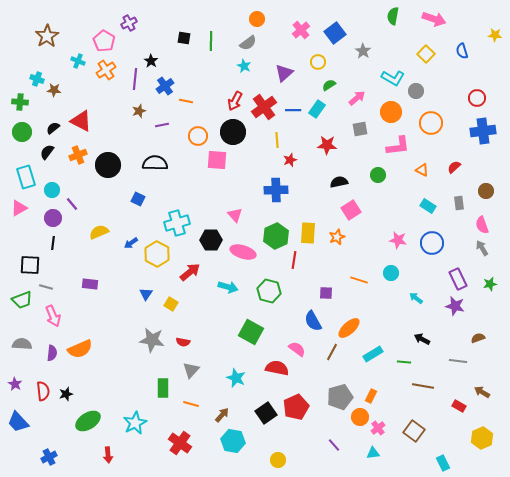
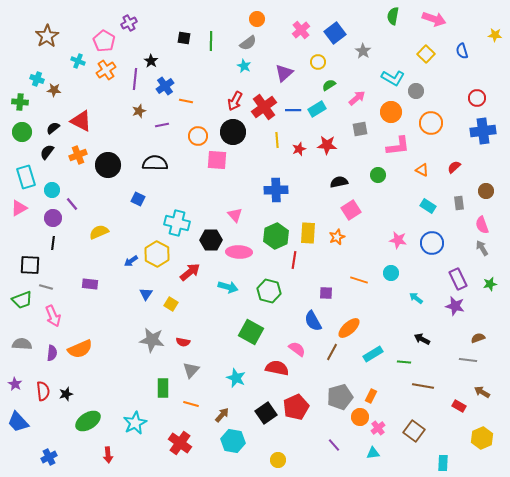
cyan rectangle at (317, 109): rotated 24 degrees clockwise
red star at (290, 160): moved 9 px right, 11 px up
cyan cross at (177, 223): rotated 30 degrees clockwise
blue arrow at (131, 243): moved 18 px down
pink ellipse at (243, 252): moved 4 px left; rotated 15 degrees counterclockwise
gray line at (458, 361): moved 10 px right, 1 px up
cyan rectangle at (443, 463): rotated 28 degrees clockwise
